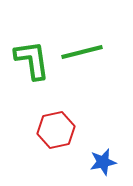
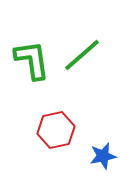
green line: moved 3 px down; rotated 27 degrees counterclockwise
blue star: moved 6 px up
